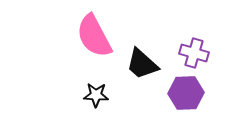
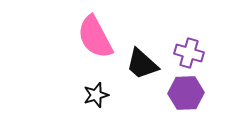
pink semicircle: moved 1 px right, 1 px down
purple cross: moved 5 px left
black star: rotated 20 degrees counterclockwise
